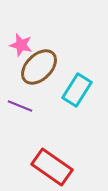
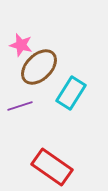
cyan rectangle: moved 6 px left, 3 px down
purple line: rotated 40 degrees counterclockwise
